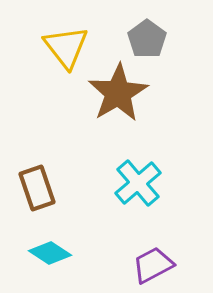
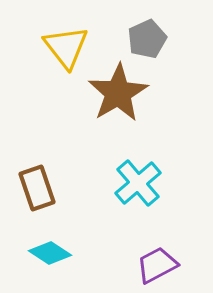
gray pentagon: rotated 12 degrees clockwise
purple trapezoid: moved 4 px right
